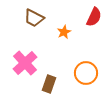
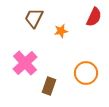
brown trapezoid: rotated 90 degrees clockwise
orange star: moved 3 px left, 1 px up; rotated 16 degrees clockwise
brown rectangle: moved 2 px down
